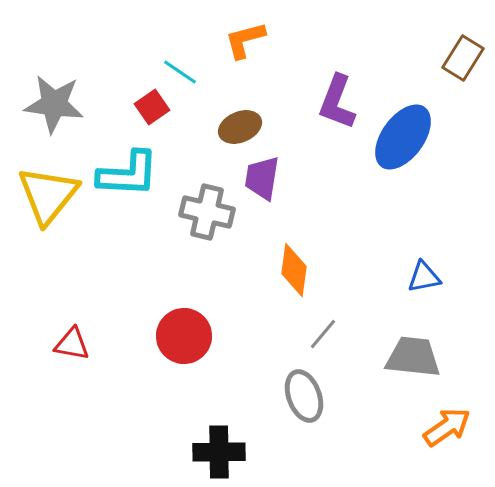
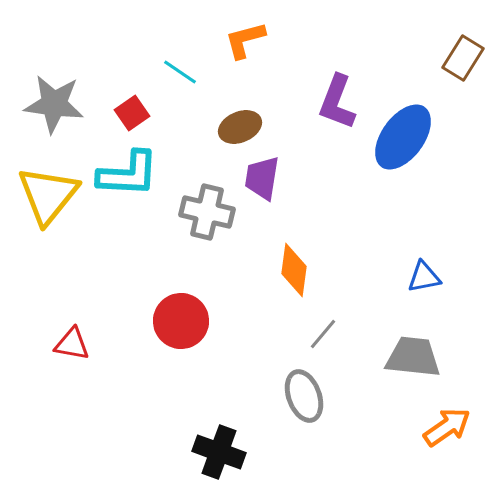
red square: moved 20 px left, 6 px down
red circle: moved 3 px left, 15 px up
black cross: rotated 21 degrees clockwise
